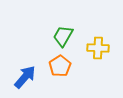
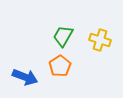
yellow cross: moved 2 px right, 8 px up; rotated 15 degrees clockwise
blue arrow: rotated 70 degrees clockwise
